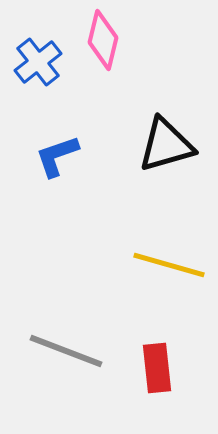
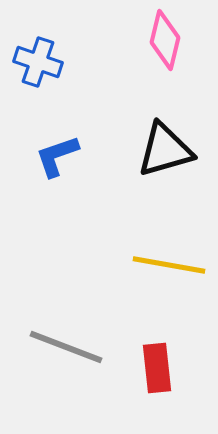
pink diamond: moved 62 px right
blue cross: rotated 33 degrees counterclockwise
black triangle: moved 1 px left, 5 px down
yellow line: rotated 6 degrees counterclockwise
gray line: moved 4 px up
